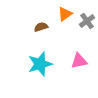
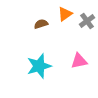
brown semicircle: moved 3 px up
cyan star: moved 1 px left, 2 px down
